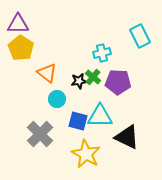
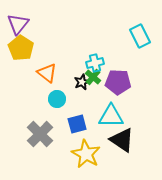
purple triangle: rotated 50 degrees counterclockwise
cyan cross: moved 7 px left, 10 px down
black star: moved 3 px right, 1 px down; rotated 14 degrees counterclockwise
cyan triangle: moved 11 px right
blue square: moved 1 px left, 3 px down; rotated 30 degrees counterclockwise
black triangle: moved 5 px left, 3 px down; rotated 8 degrees clockwise
